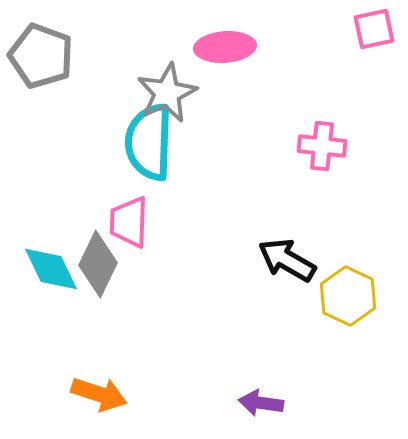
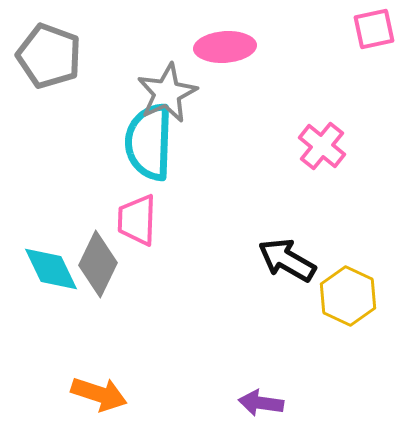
gray pentagon: moved 8 px right
pink cross: rotated 33 degrees clockwise
pink trapezoid: moved 8 px right, 2 px up
